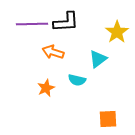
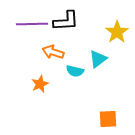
black L-shape: moved 1 px up
cyan semicircle: moved 2 px left, 9 px up
orange star: moved 6 px left, 4 px up
